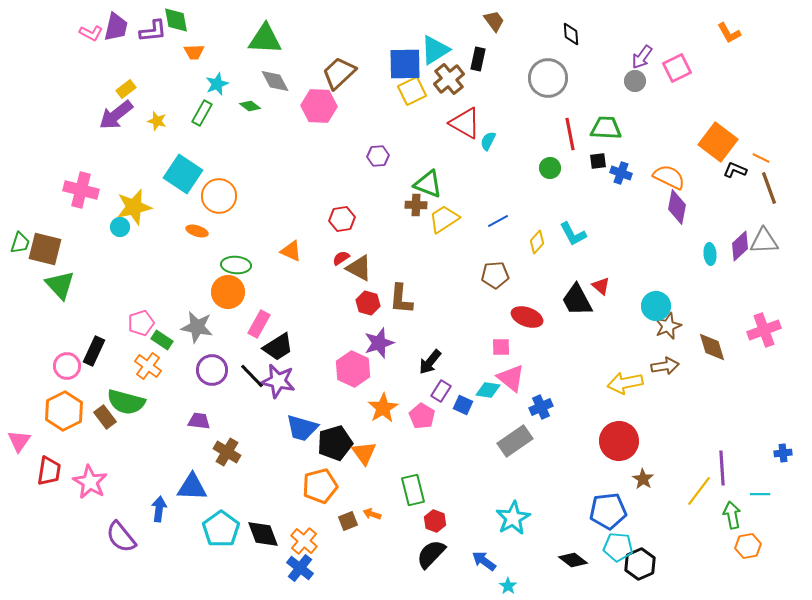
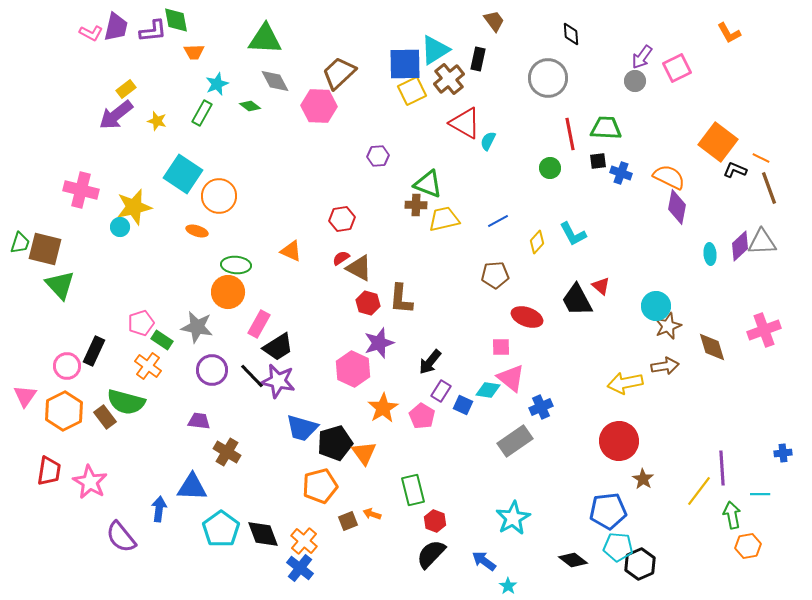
yellow trapezoid at (444, 219): rotated 20 degrees clockwise
gray triangle at (764, 241): moved 2 px left, 1 px down
pink triangle at (19, 441): moved 6 px right, 45 px up
